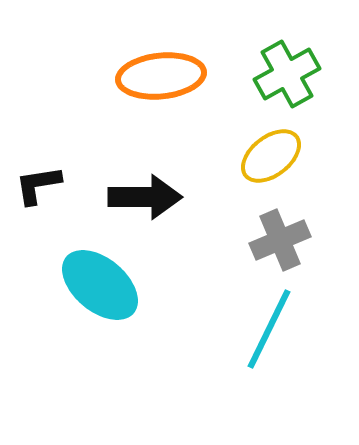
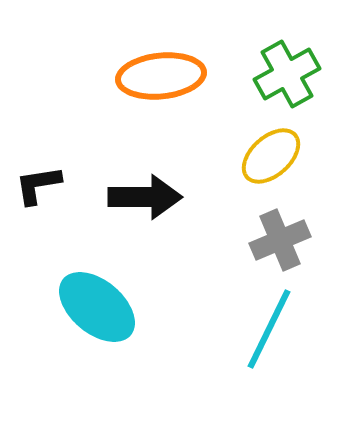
yellow ellipse: rotated 4 degrees counterclockwise
cyan ellipse: moved 3 px left, 22 px down
